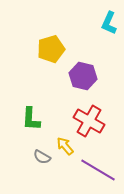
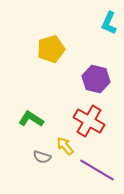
purple hexagon: moved 13 px right, 3 px down
green L-shape: rotated 120 degrees clockwise
gray semicircle: rotated 12 degrees counterclockwise
purple line: moved 1 px left
